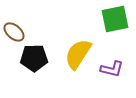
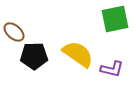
yellow semicircle: rotated 92 degrees clockwise
black pentagon: moved 2 px up
